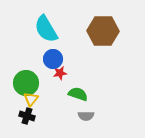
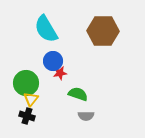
blue circle: moved 2 px down
